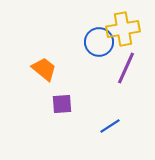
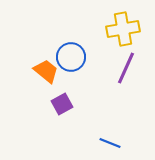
blue circle: moved 28 px left, 15 px down
orange trapezoid: moved 2 px right, 2 px down
purple square: rotated 25 degrees counterclockwise
blue line: moved 17 px down; rotated 55 degrees clockwise
